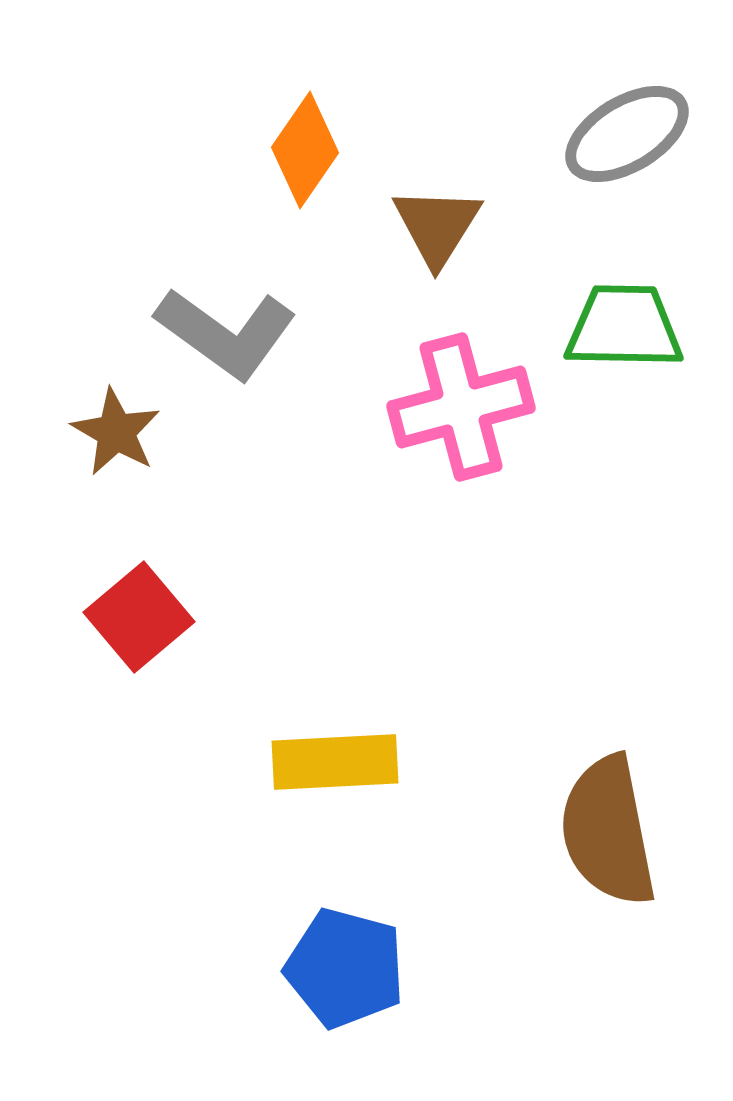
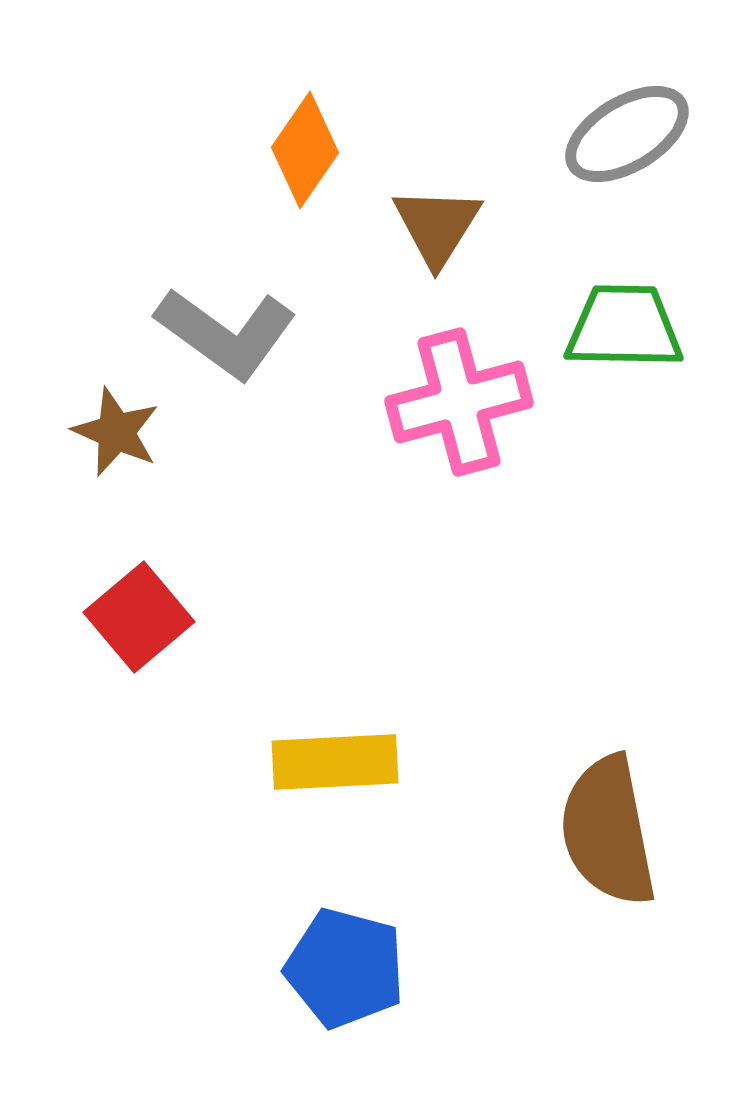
pink cross: moved 2 px left, 5 px up
brown star: rotated 6 degrees counterclockwise
